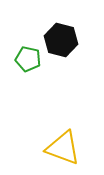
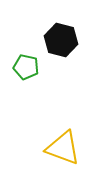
green pentagon: moved 2 px left, 8 px down
